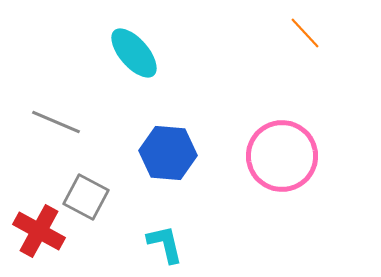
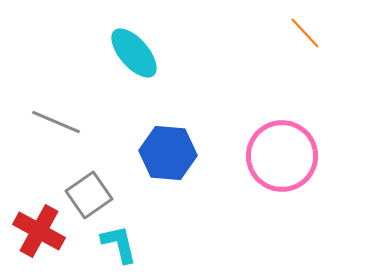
gray square: moved 3 px right, 2 px up; rotated 27 degrees clockwise
cyan L-shape: moved 46 px left
